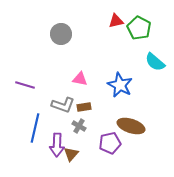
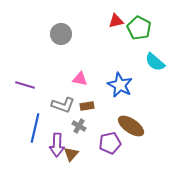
brown rectangle: moved 3 px right, 1 px up
brown ellipse: rotated 16 degrees clockwise
